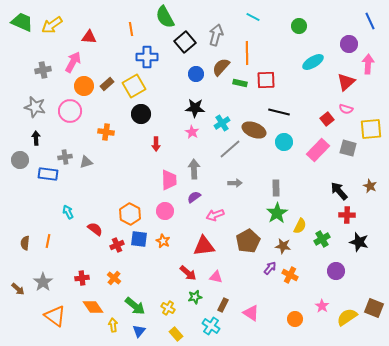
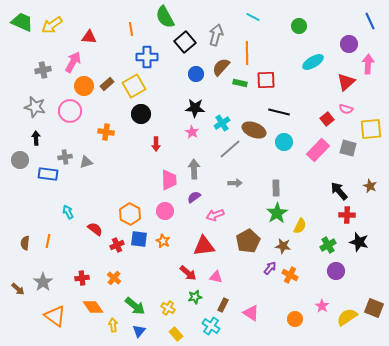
green cross at (322, 239): moved 6 px right, 6 px down
